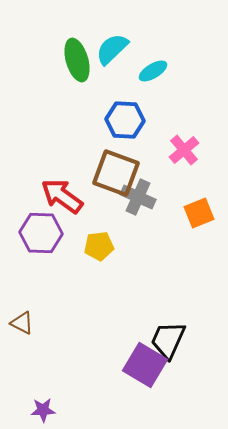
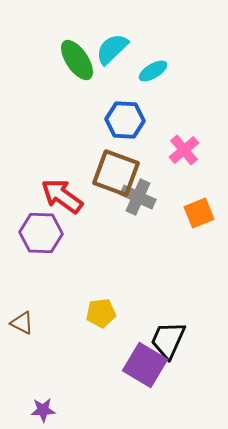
green ellipse: rotated 18 degrees counterclockwise
yellow pentagon: moved 2 px right, 67 px down
